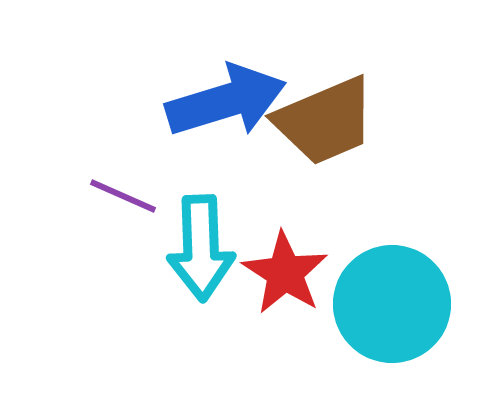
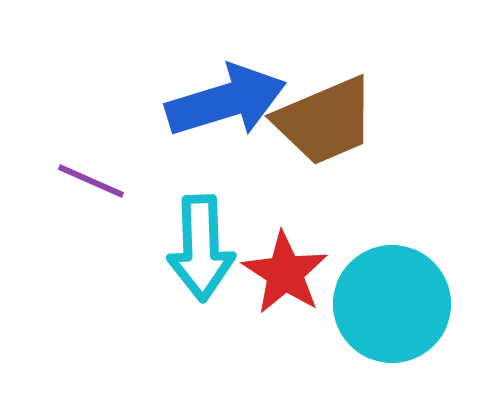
purple line: moved 32 px left, 15 px up
